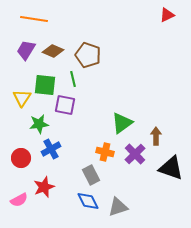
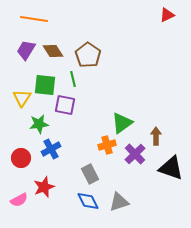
brown diamond: rotated 35 degrees clockwise
brown pentagon: rotated 15 degrees clockwise
orange cross: moved 2 px right, 7 px up; rotated 30 degrees counterclockwise
gray rectangle: moved 1 px left, 1 px up
gray triangle: moved 1 px right, 5 px up
